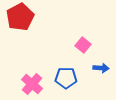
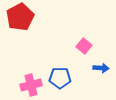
pink square: moved 1 px right, 1 px down
blue pentagon: moved 6 px left
pink cross: moved 1 px left, 1 px down; rotated 35 degrees clockwise
